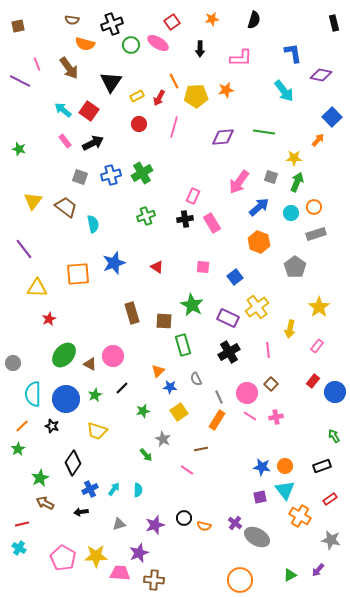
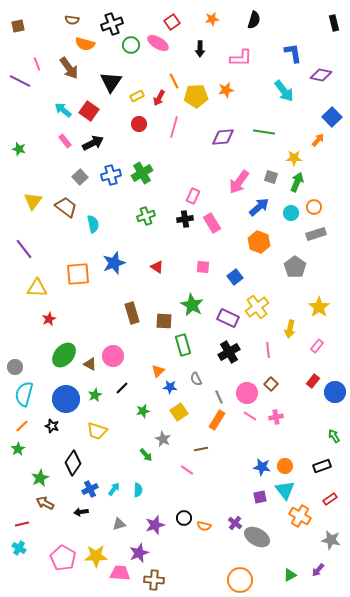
gray square at (80, 177): rotated 28 degrees clockwise
gray circle at (13, 363): moved 2 px right, 4 px down
cyan semicircle at (33, 394): moved 9 px left; rotated 15 degrees clockwise
